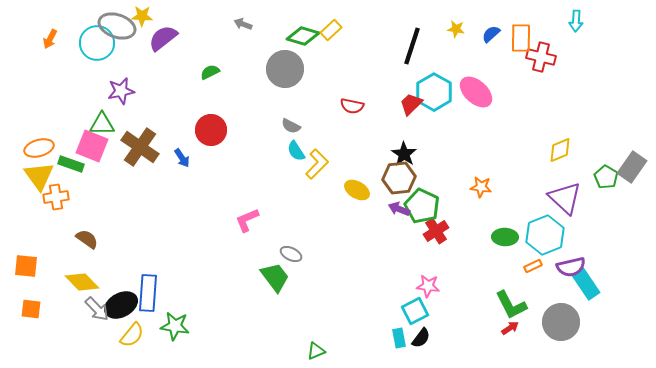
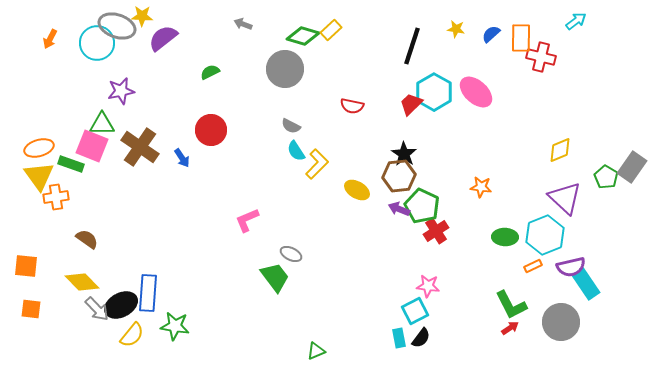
cyan arrow at (576, 21): rotated 130 degrees counterclockwise
brown hexagon at (399, 178): moved 2 px up
